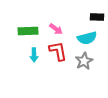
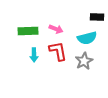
pink arrow: rotated 16 degrees counterclockwise
